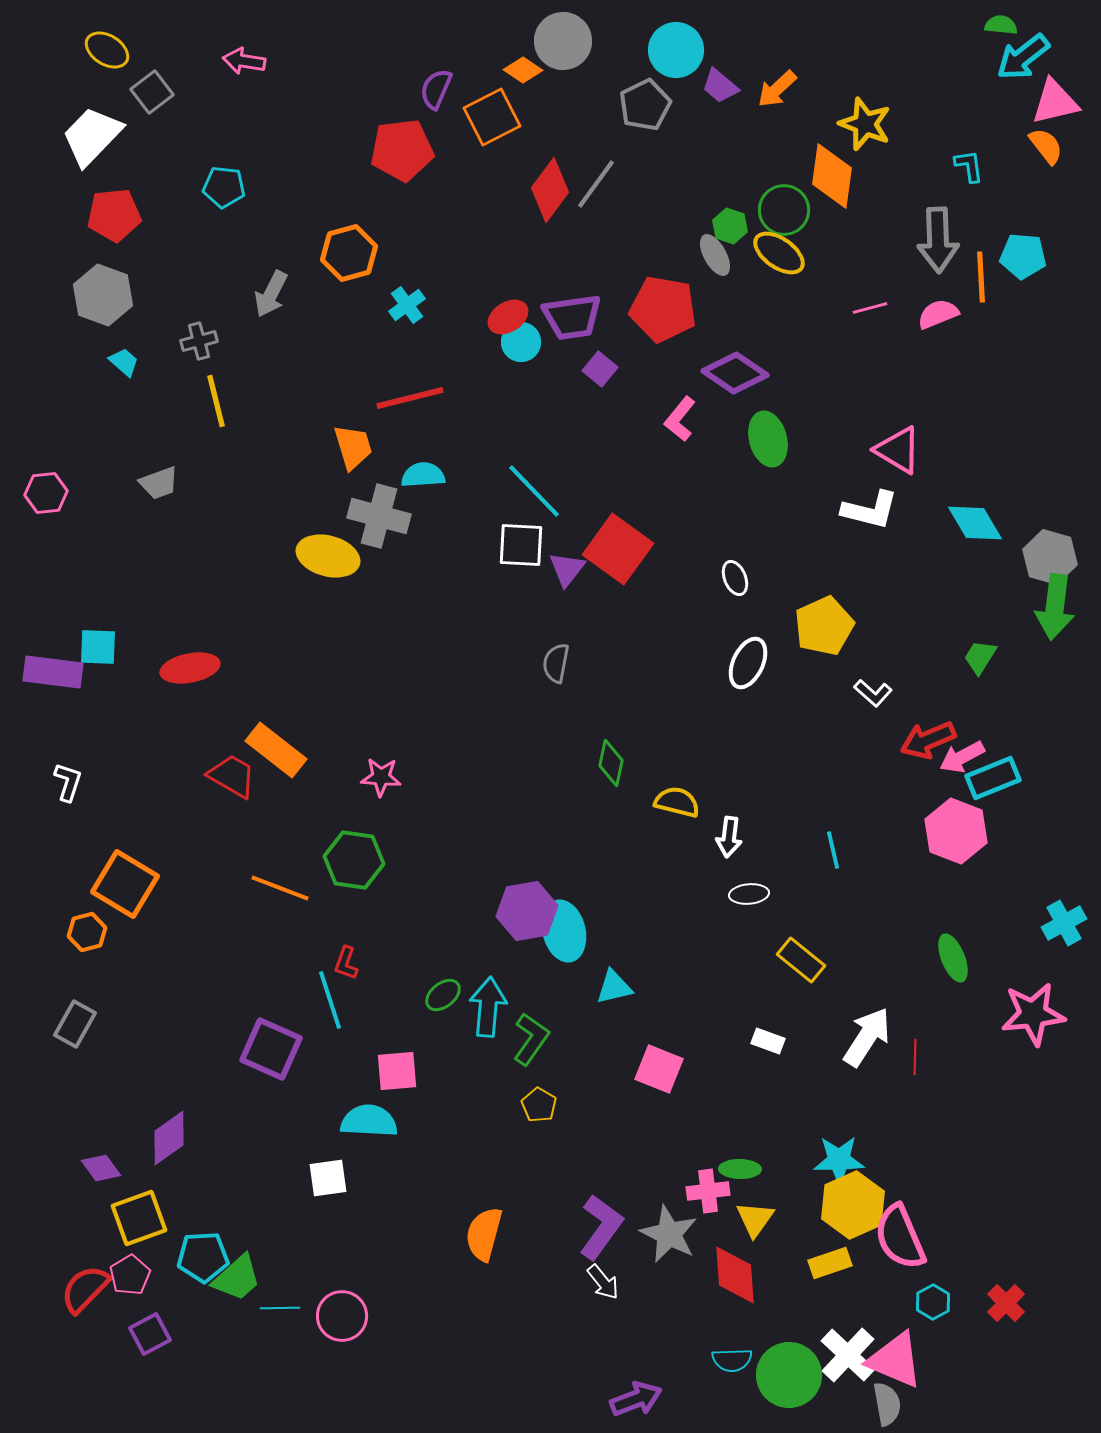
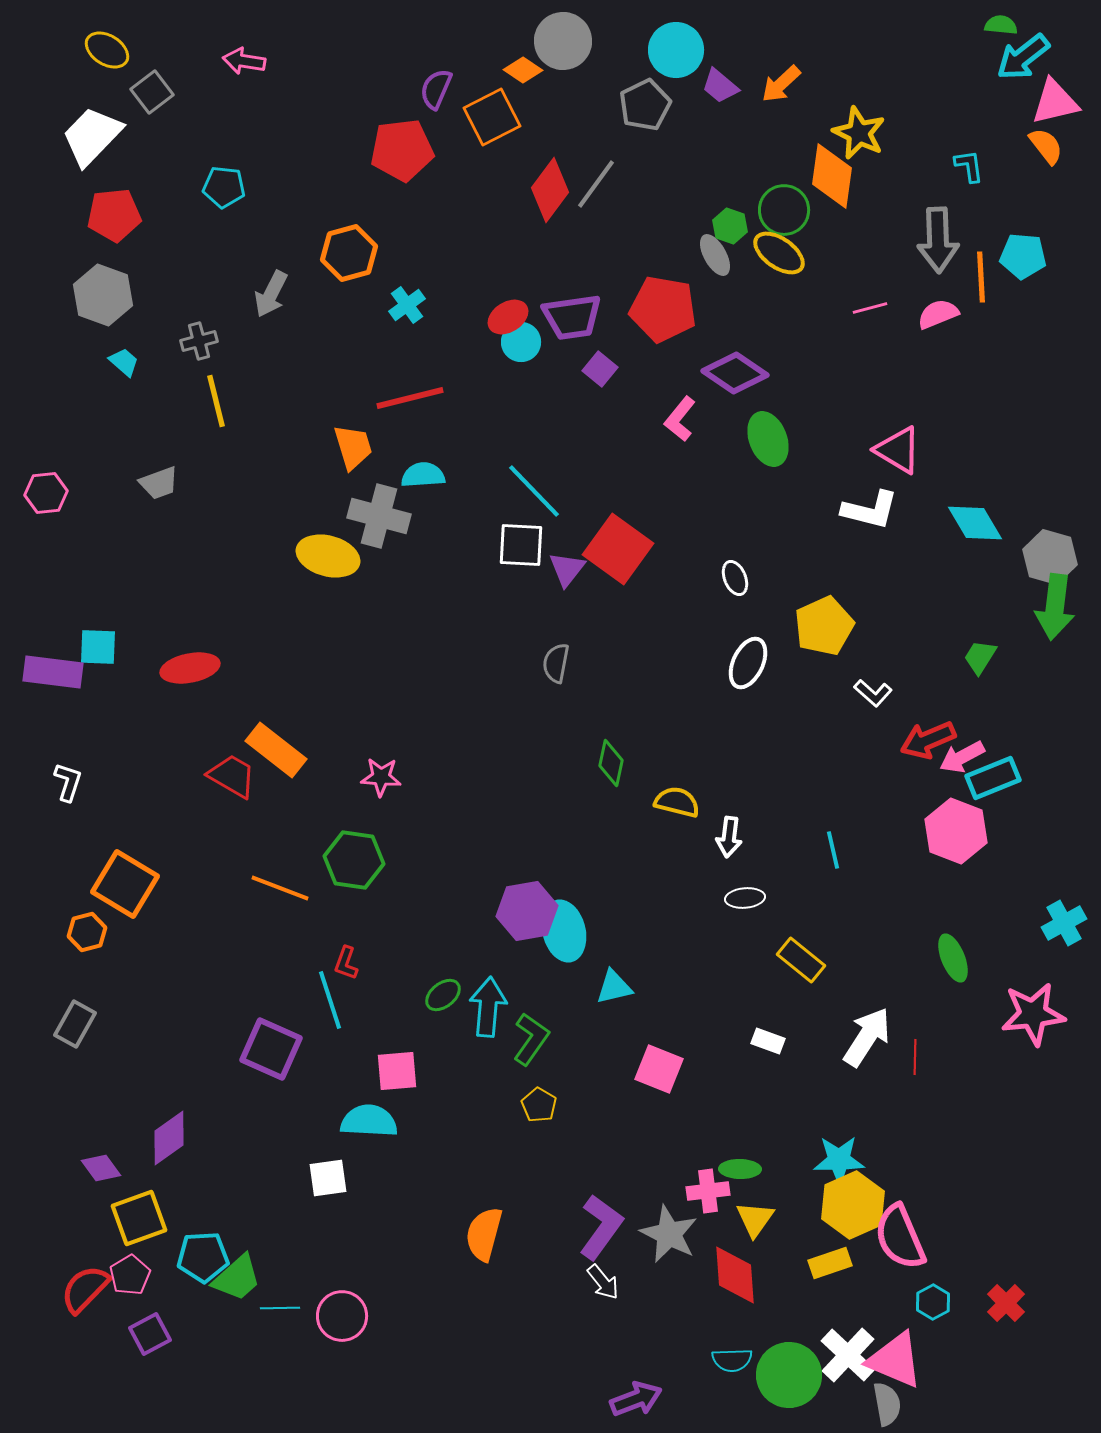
orange arrow at (777, 89): moved 4 px right, 5 px up
yellow star at (865, 124): moved 6 px left, 9 px down; rotated 4 degrees clockwise
green ellipse at (768, 439): rotated 6 degrees counterclockwise
white ellipse at (749, 894): moved 4 px left, 4 px down
